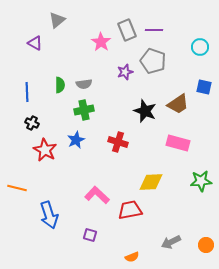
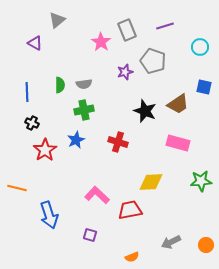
purple line: moved 11 px right, 4 px up; rotated 18 degrees counterclockwise
red star: rotated 10 degrees clockwise
